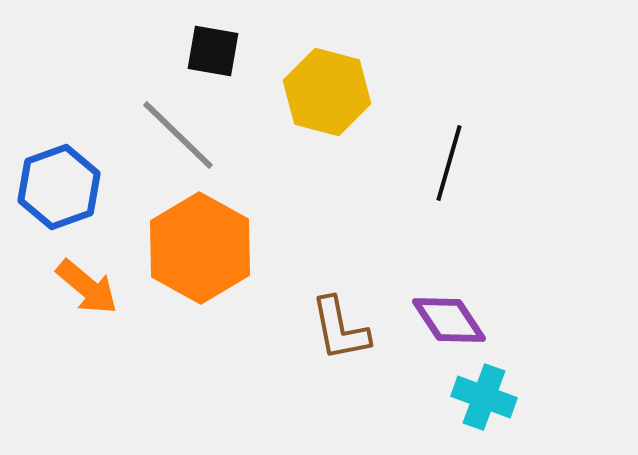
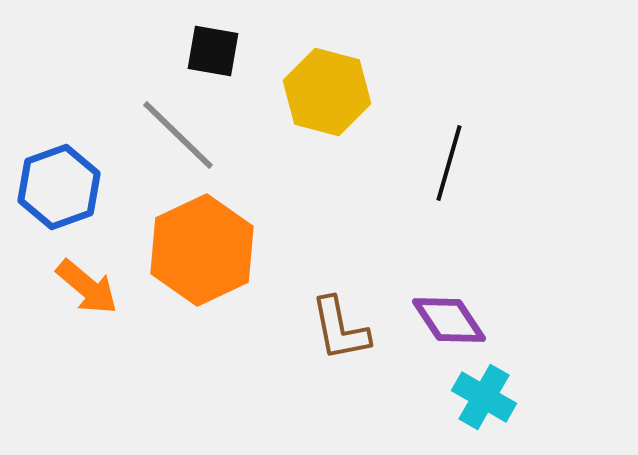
orange hexagon: moved 2 px right, 2 px down; rotated 6 degrees clockwise
cyan cross: rotated 10 degrees clockwise
